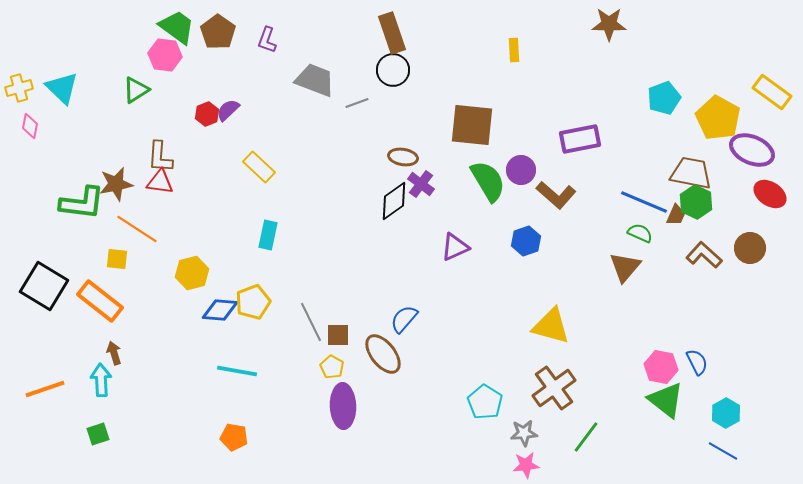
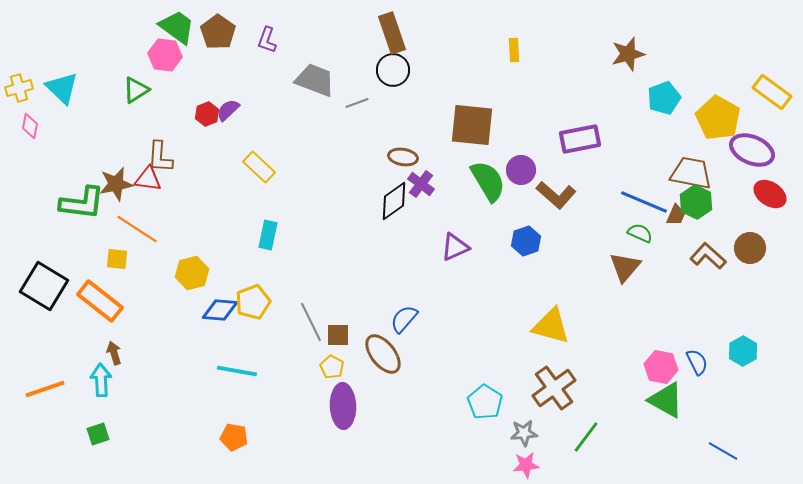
brown star at (609, 24): moved 19 px right, 30 px down; rotated 16 degrees counterclockwise
red triangle at (160, 182): moved 12 px left, 3 px up
brown L-shape at (704, 255): moved 4 px right, 1 px down
green triangle at (666, 400): rotated 9 degrees counterclockwise
cyan hexagon at (726, 413): moved 17 px right, 62 px up
